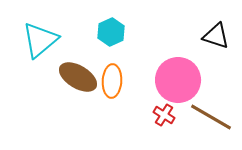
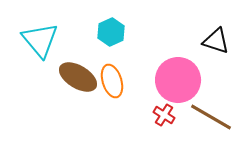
black triangle: moved 5 px down
cyan triangle: rotated 30 degrees counterclockwise
orange ellipse: rotated 20 degrees counterclockwise
